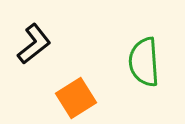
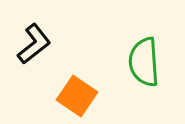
orange square: moved 1 px right, 2 px up; rotated 24 degrees counterclockwise
